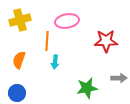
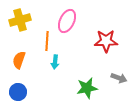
pink ellipse: rotated 55 degrees counterclockwise
gray arrow: rotated 21 degrees clockwise
blue circle: moved 1 px right, 1 px up
